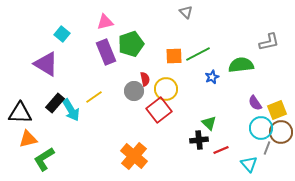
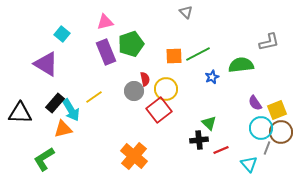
orange triangle: moved 35 px right, 10 px up
